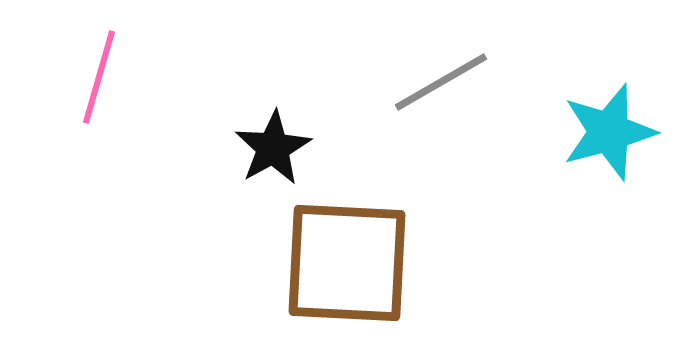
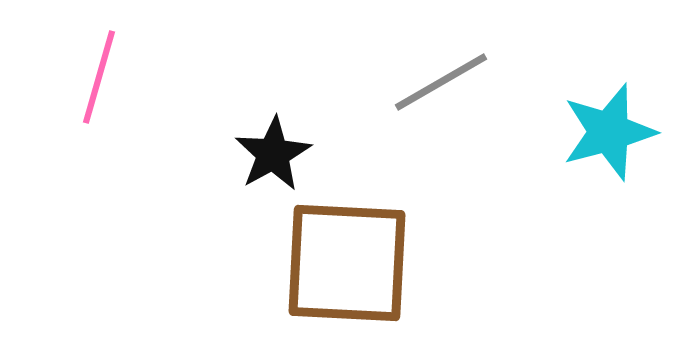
black star: moved 6 px down
